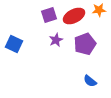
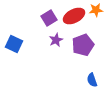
orange star: moved 3 px left
purple square: moved 3 px down; rotated 14 degrees counterclockwise
purple pentagon: moved 2 px left, 1 px down
blue semicircle: moved 2 px right, 1 px up; rotated 32 degrees clockwise
